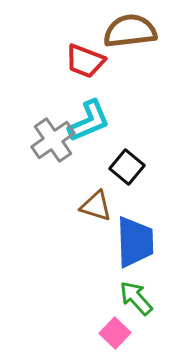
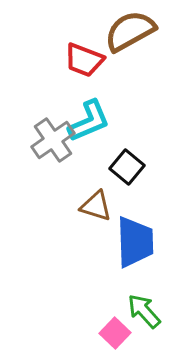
brown semicircle: rotated 22 degrees counterclockwise
red trapezoid: moved 1 px left, 1 px up
green arrow: moved 8 px right, 13 px down
